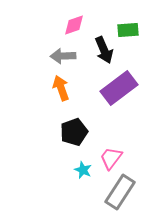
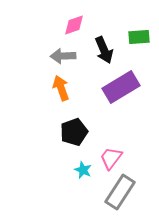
green rectangle: moved 11 px right, 7 px down
purple rectangle: moved 2 px right, 1 px up; rotated 6 degrees clockwise
